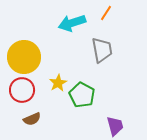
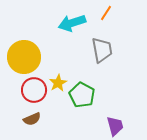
red circle: moved 12 px right
